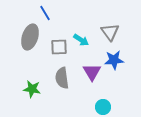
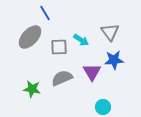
gray ellipse: rotated 25 degrees clockwise
gray semicircle: rotated 75 degrees clockwise
